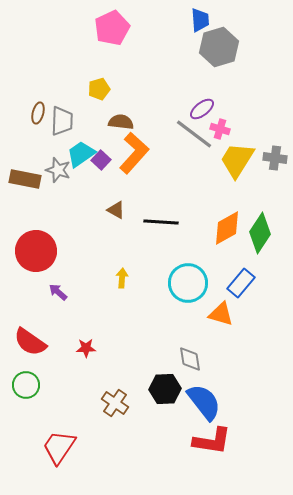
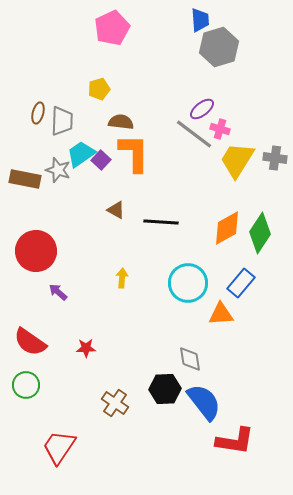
orange L-shape: rotated 42 degrees counterclockwise
orange triangle: rotated 20 degrees counterclockwise
red L-shape: moved 23 px right
